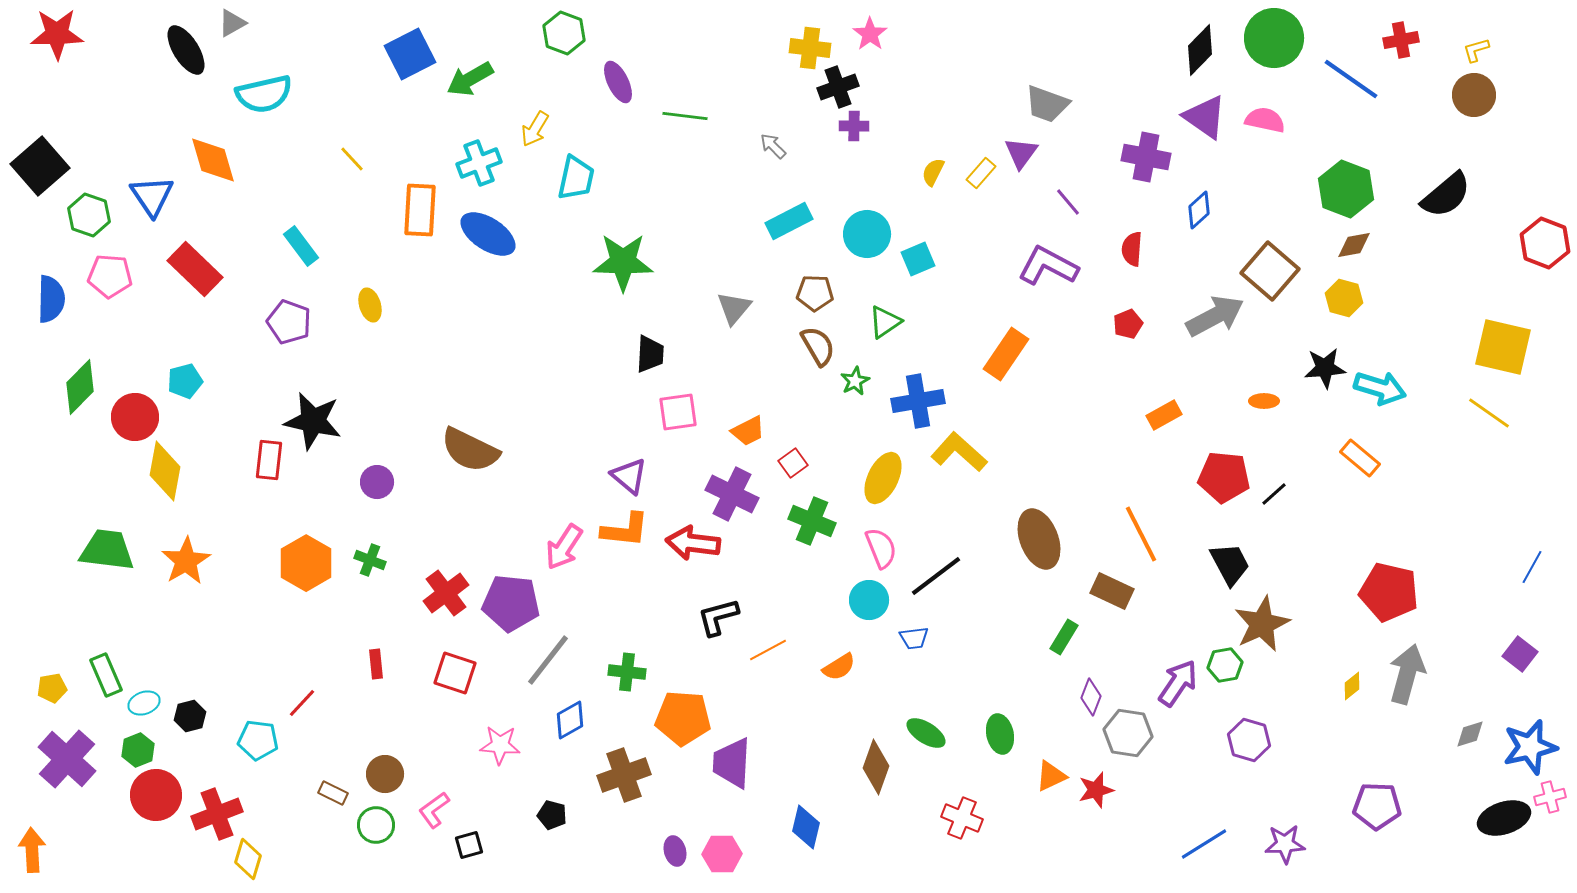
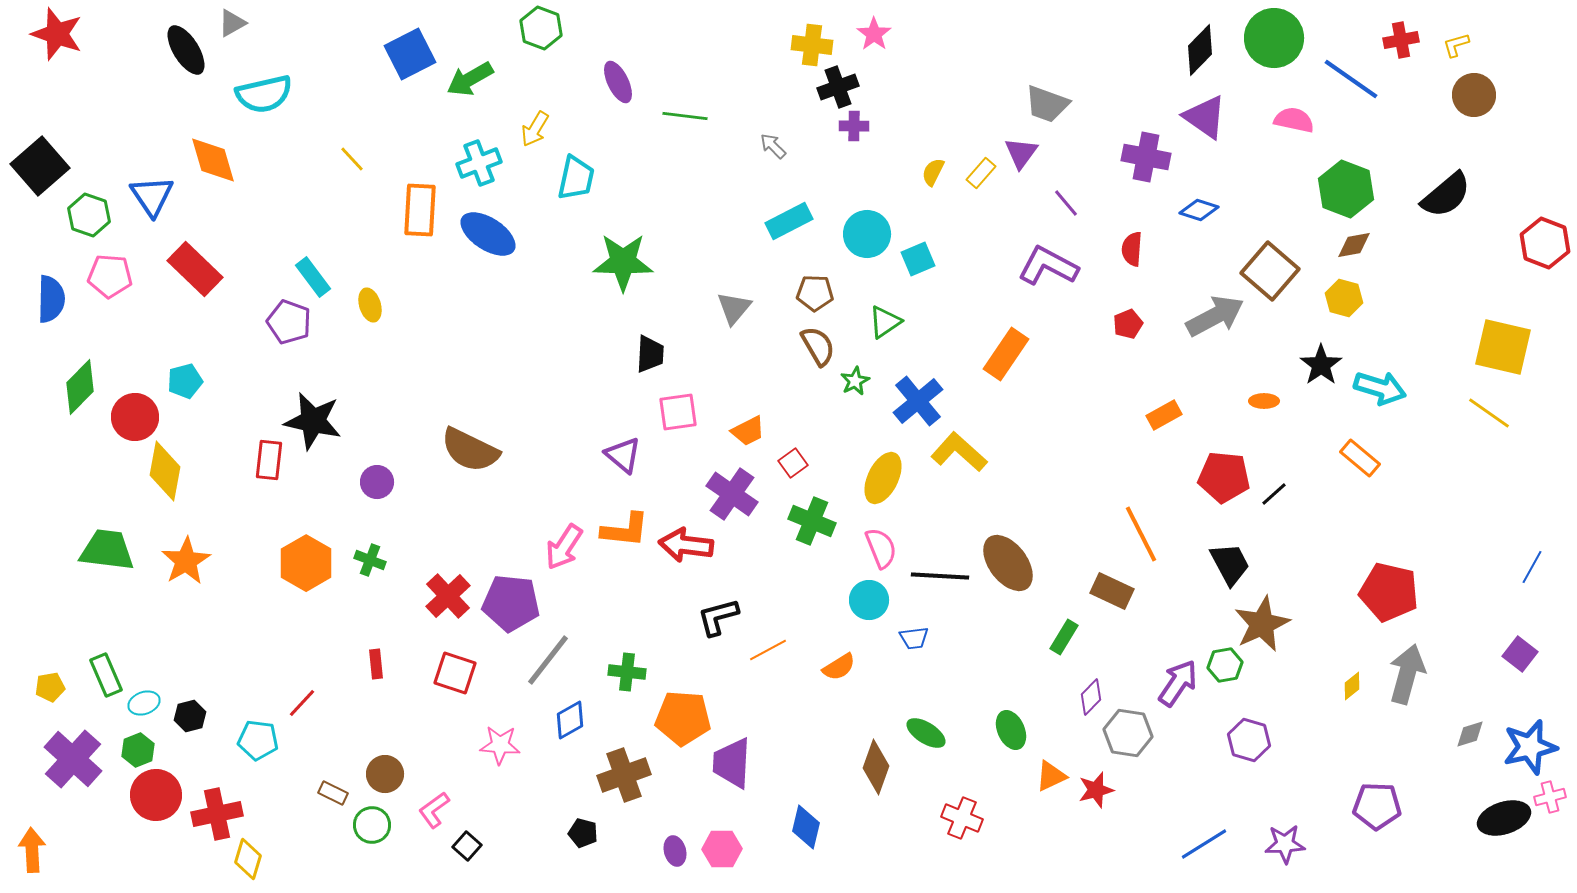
green hexagon at (564, 33): moved 23 px left, 5 px up
red star at (57, 34): rotated 20 degrees clockwise
pink star at (870, 34): moved 4 px right
yellow cross at (810, 48): moved 2 px right, 3 px up
yellow L-shape at (1476, 50): moved 20 px left, 5 px up
pink semicircle at (1265, 120): moved 29 px right
purple line at (1068, 202): moved 2 px left, 1 px down
blue diamond at (1199, 210): rotated 60 degrees clockwise
cyan rectangle at (301, 246): moved 12 px right, 31 px down
black star at (1325, 368): moved 4 px left, 3 px up; rotated 30 degrees counterclockwise
blue cross at (918, 401): rotated 30 degrees counterclockwise
purple triangle at (629, 476): moved 6 px left, 21 px up
purple cross at (732, 494): rotated 9 degrees clockwise
brown ellipse at (1039, 539): moved 31 px left, 24 px down; rotated 16 degrees counterclockwise
red arrow at (693, 543): moved 7 px left, 2 px down
black line at (936, 576): moved 4 px right; rotated 40 degrees clockwise
red cross at (446, 593): moved 2 px right, 3 px down; rotated 6 degrees counterclockwise
yellow pentagon at (52, 688): moved 2 px left, 1 px up
purple diamond at (1091, 697): rotated 24 degrees clockwise
green ellipse at (1000, 734): moved 11 px right, 4 px up; rotated 12 degrees counterclockwise
purple cross at (67, 759): moved 6 px right
red cross at (217, 814): rotated 9 degrees clockwise
black pentagon at (552, 815): moved 31 px right, 18 px down
green circle at (376, 825): moved 4 px left
black square at (469, 845): moved 2 px left, 1 px down; rotated 32 degrees counterclockwise
pink hexagon at (722, 854): moved 5 px up
